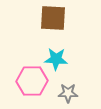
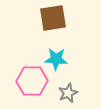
brown square: rotated 12 degrees counterclockwise
gray star: rotated 24 degrees counterclockwise
